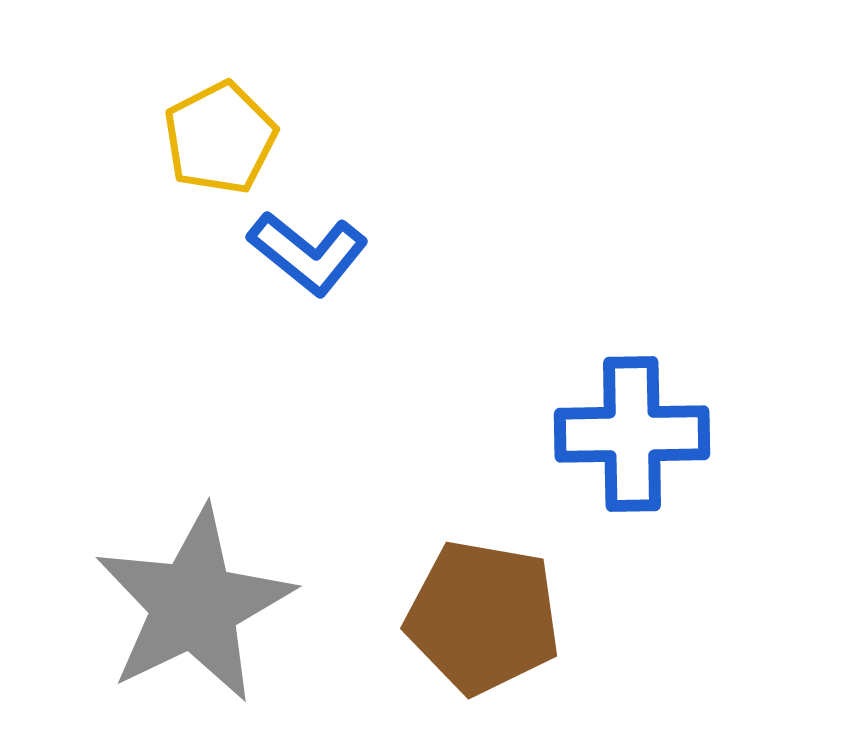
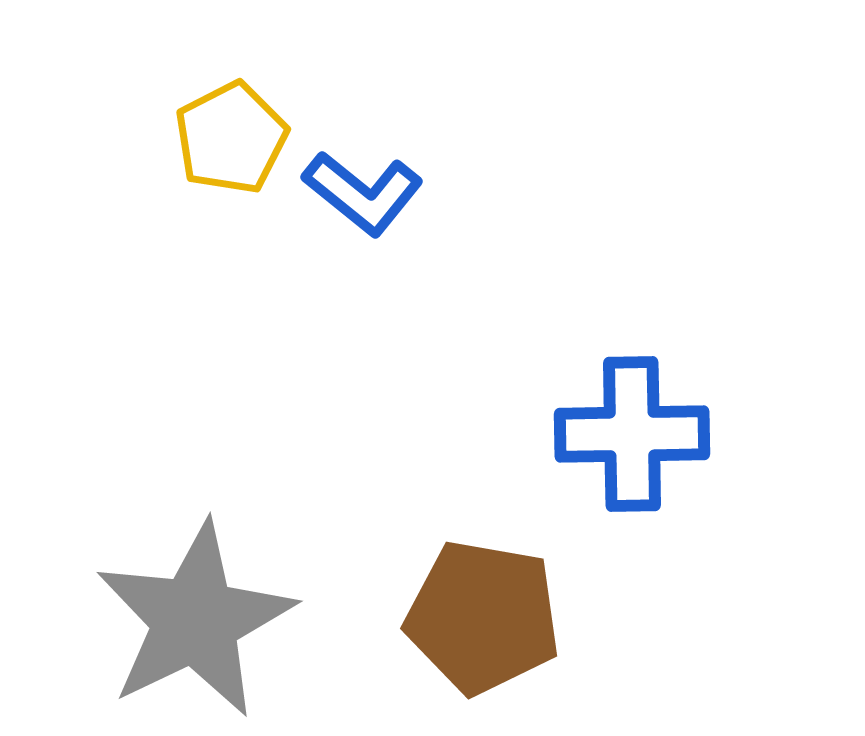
yellow pentagon: moved 11 px right
blue L-shape: moved 55 px right, 60 px up
gray star: moved 1 px right, 15 px down
